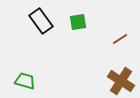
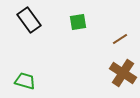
black rectangle: moved 12 px left, 1 px up
brown cross: moved 2 px right, 8 px up
